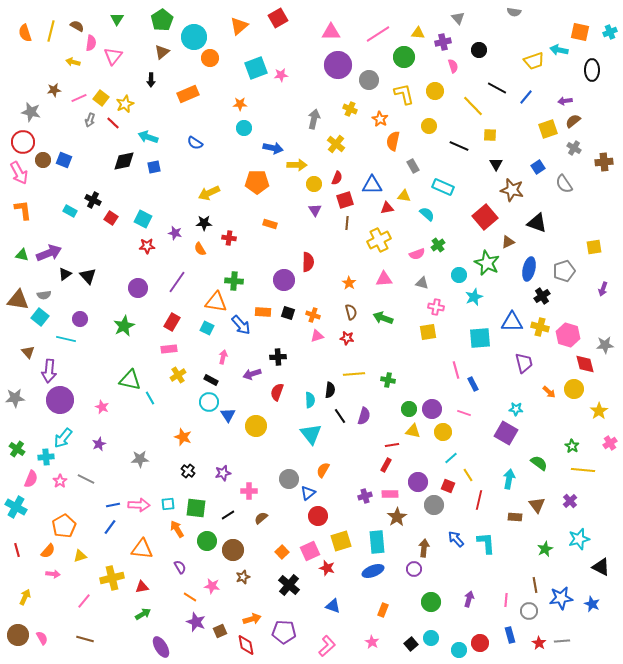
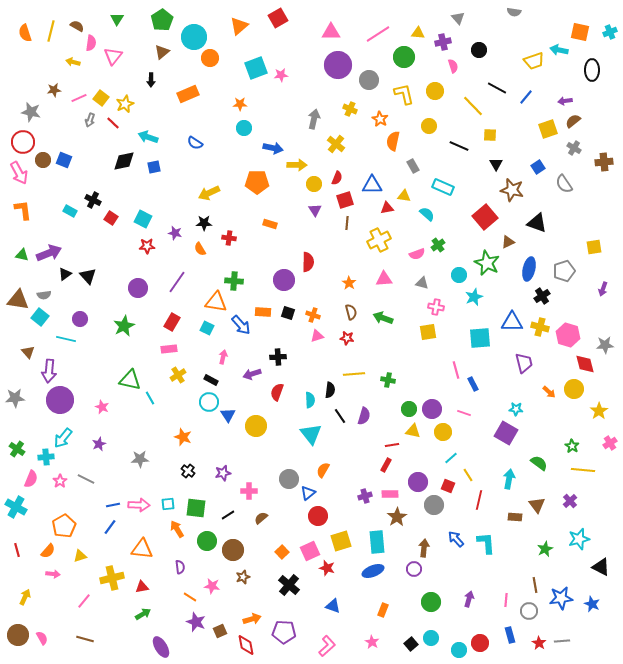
purple semicircle at (180, 567): rotated 24 degrees clockwise
